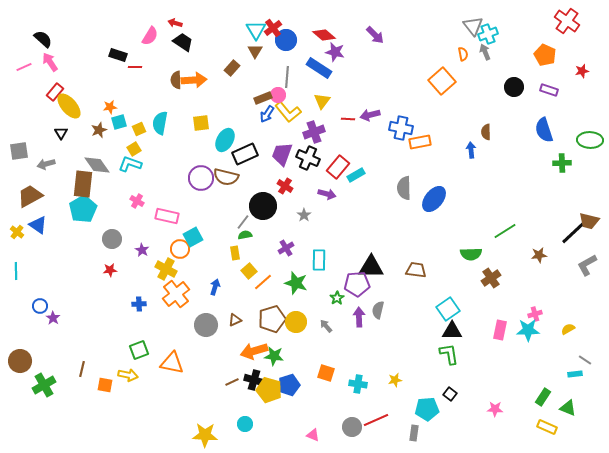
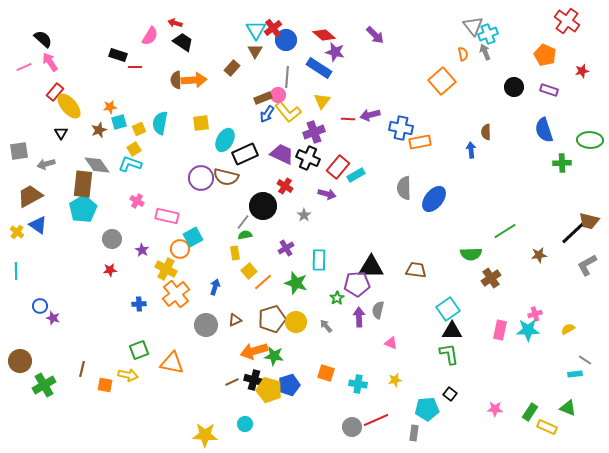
purple trapezoid at (282, 154): rotated 95 degrees clockwise
purple star at (53, 318): rotated 16 degrees counterclockwise
green rectangle at (543, 397): moved 13 px left, 15 px down
pink triangle at (313, 435): moved 78 px right, 92 px up
